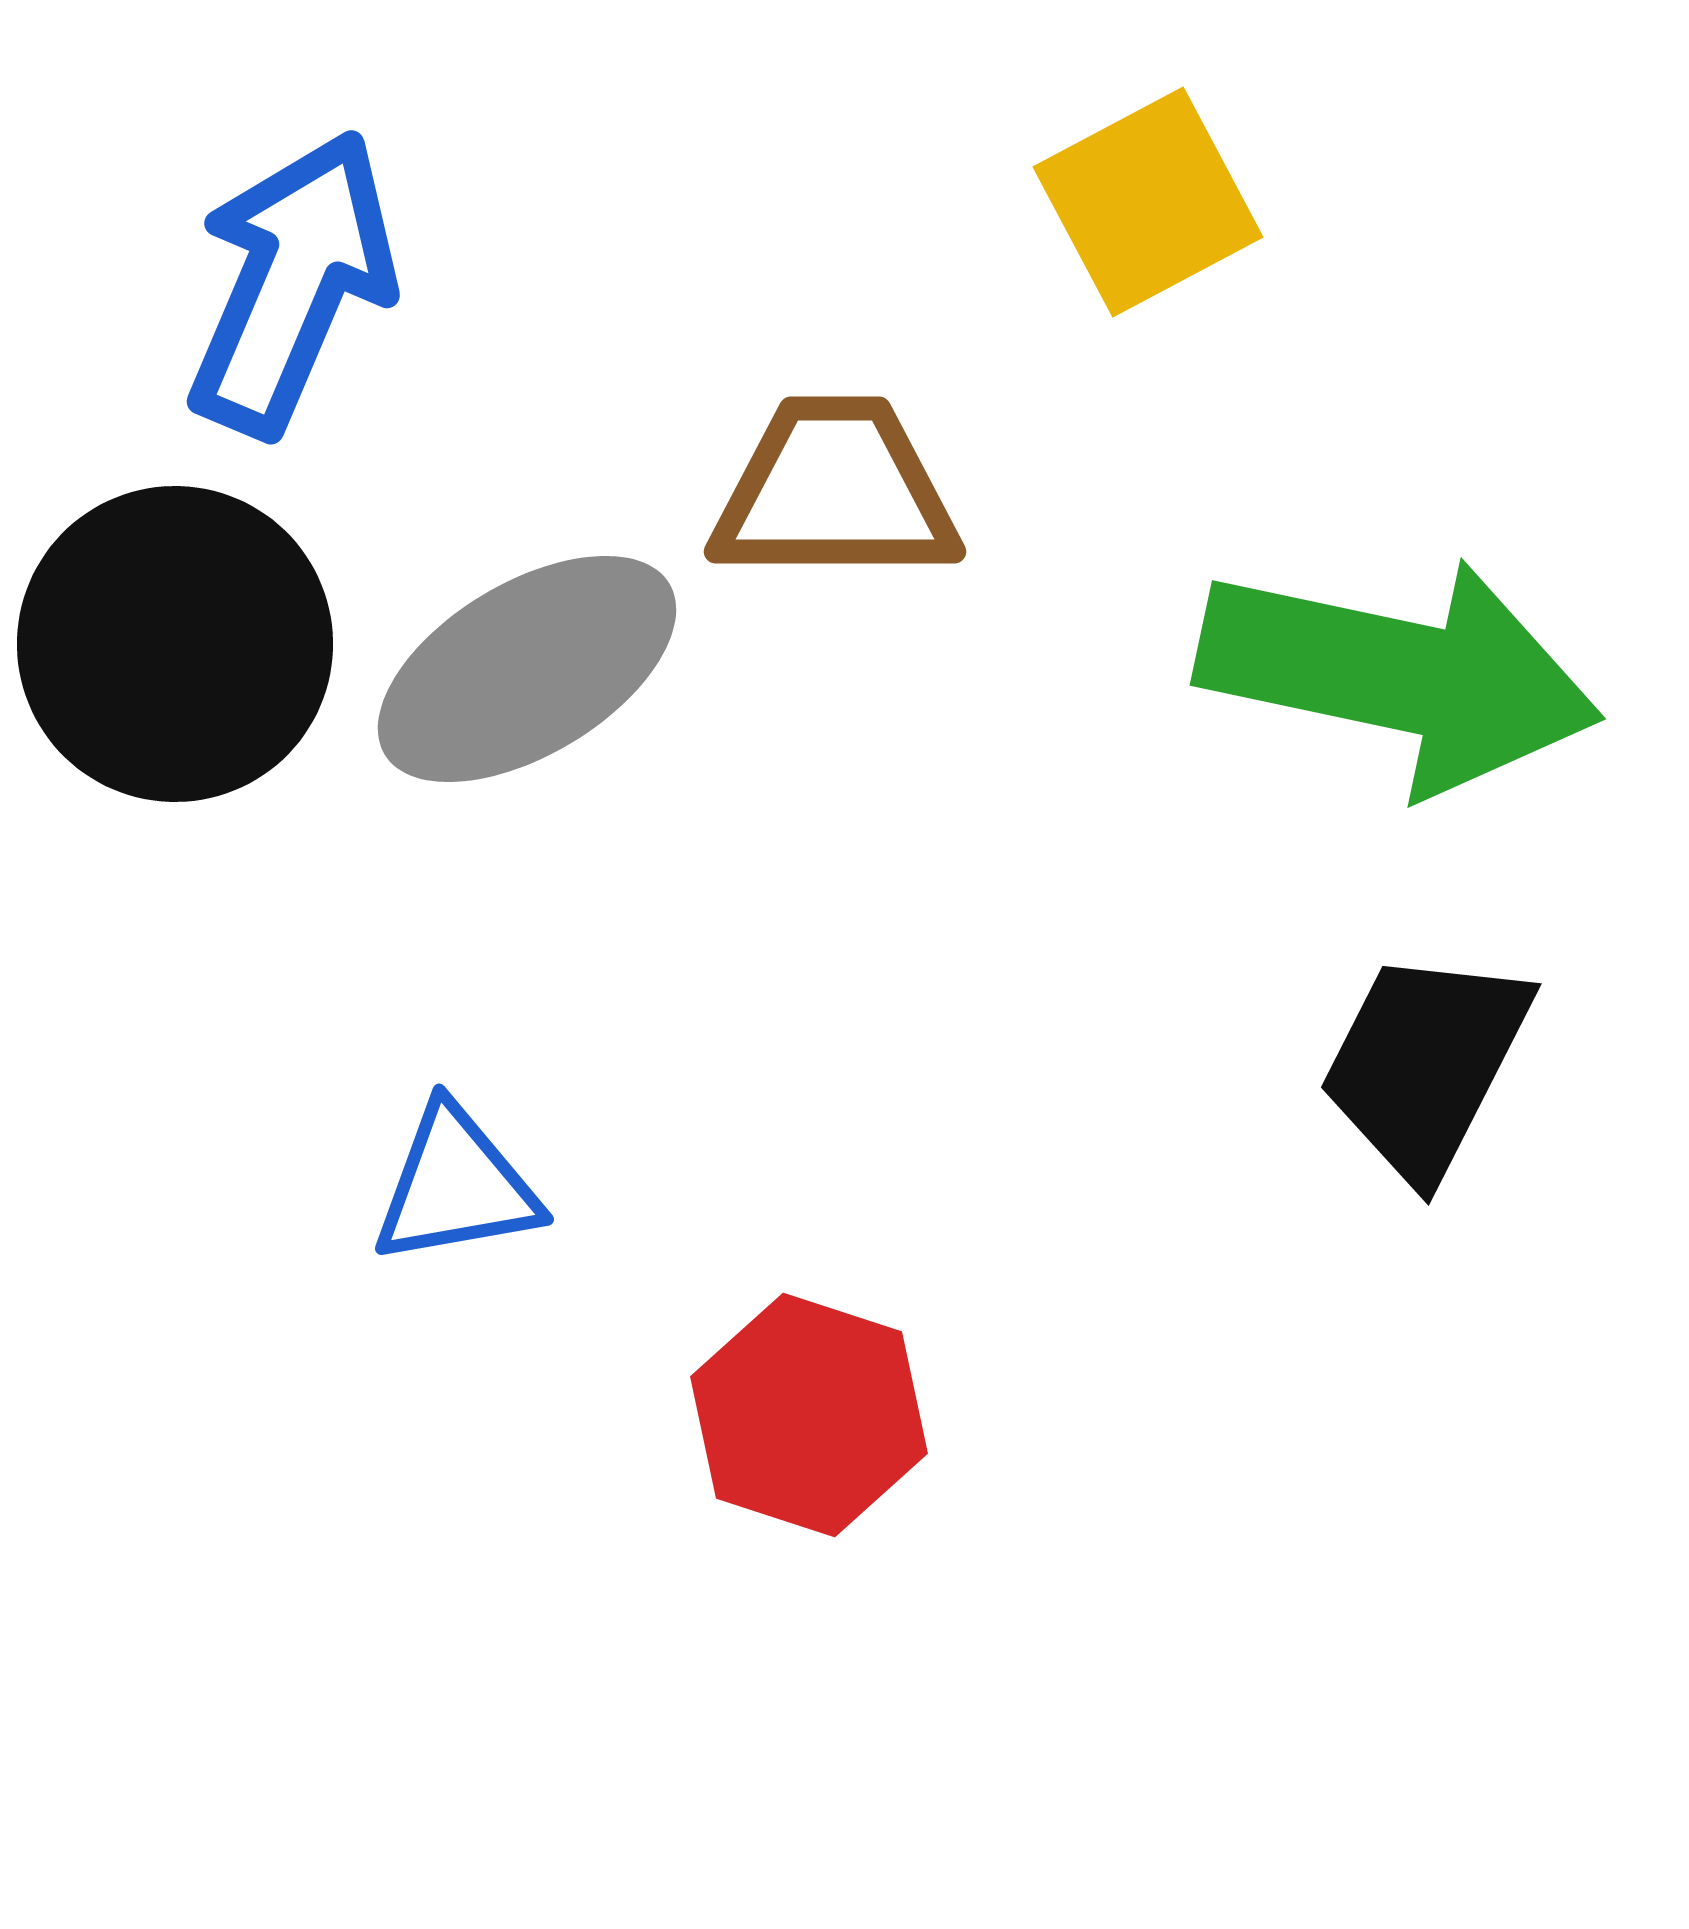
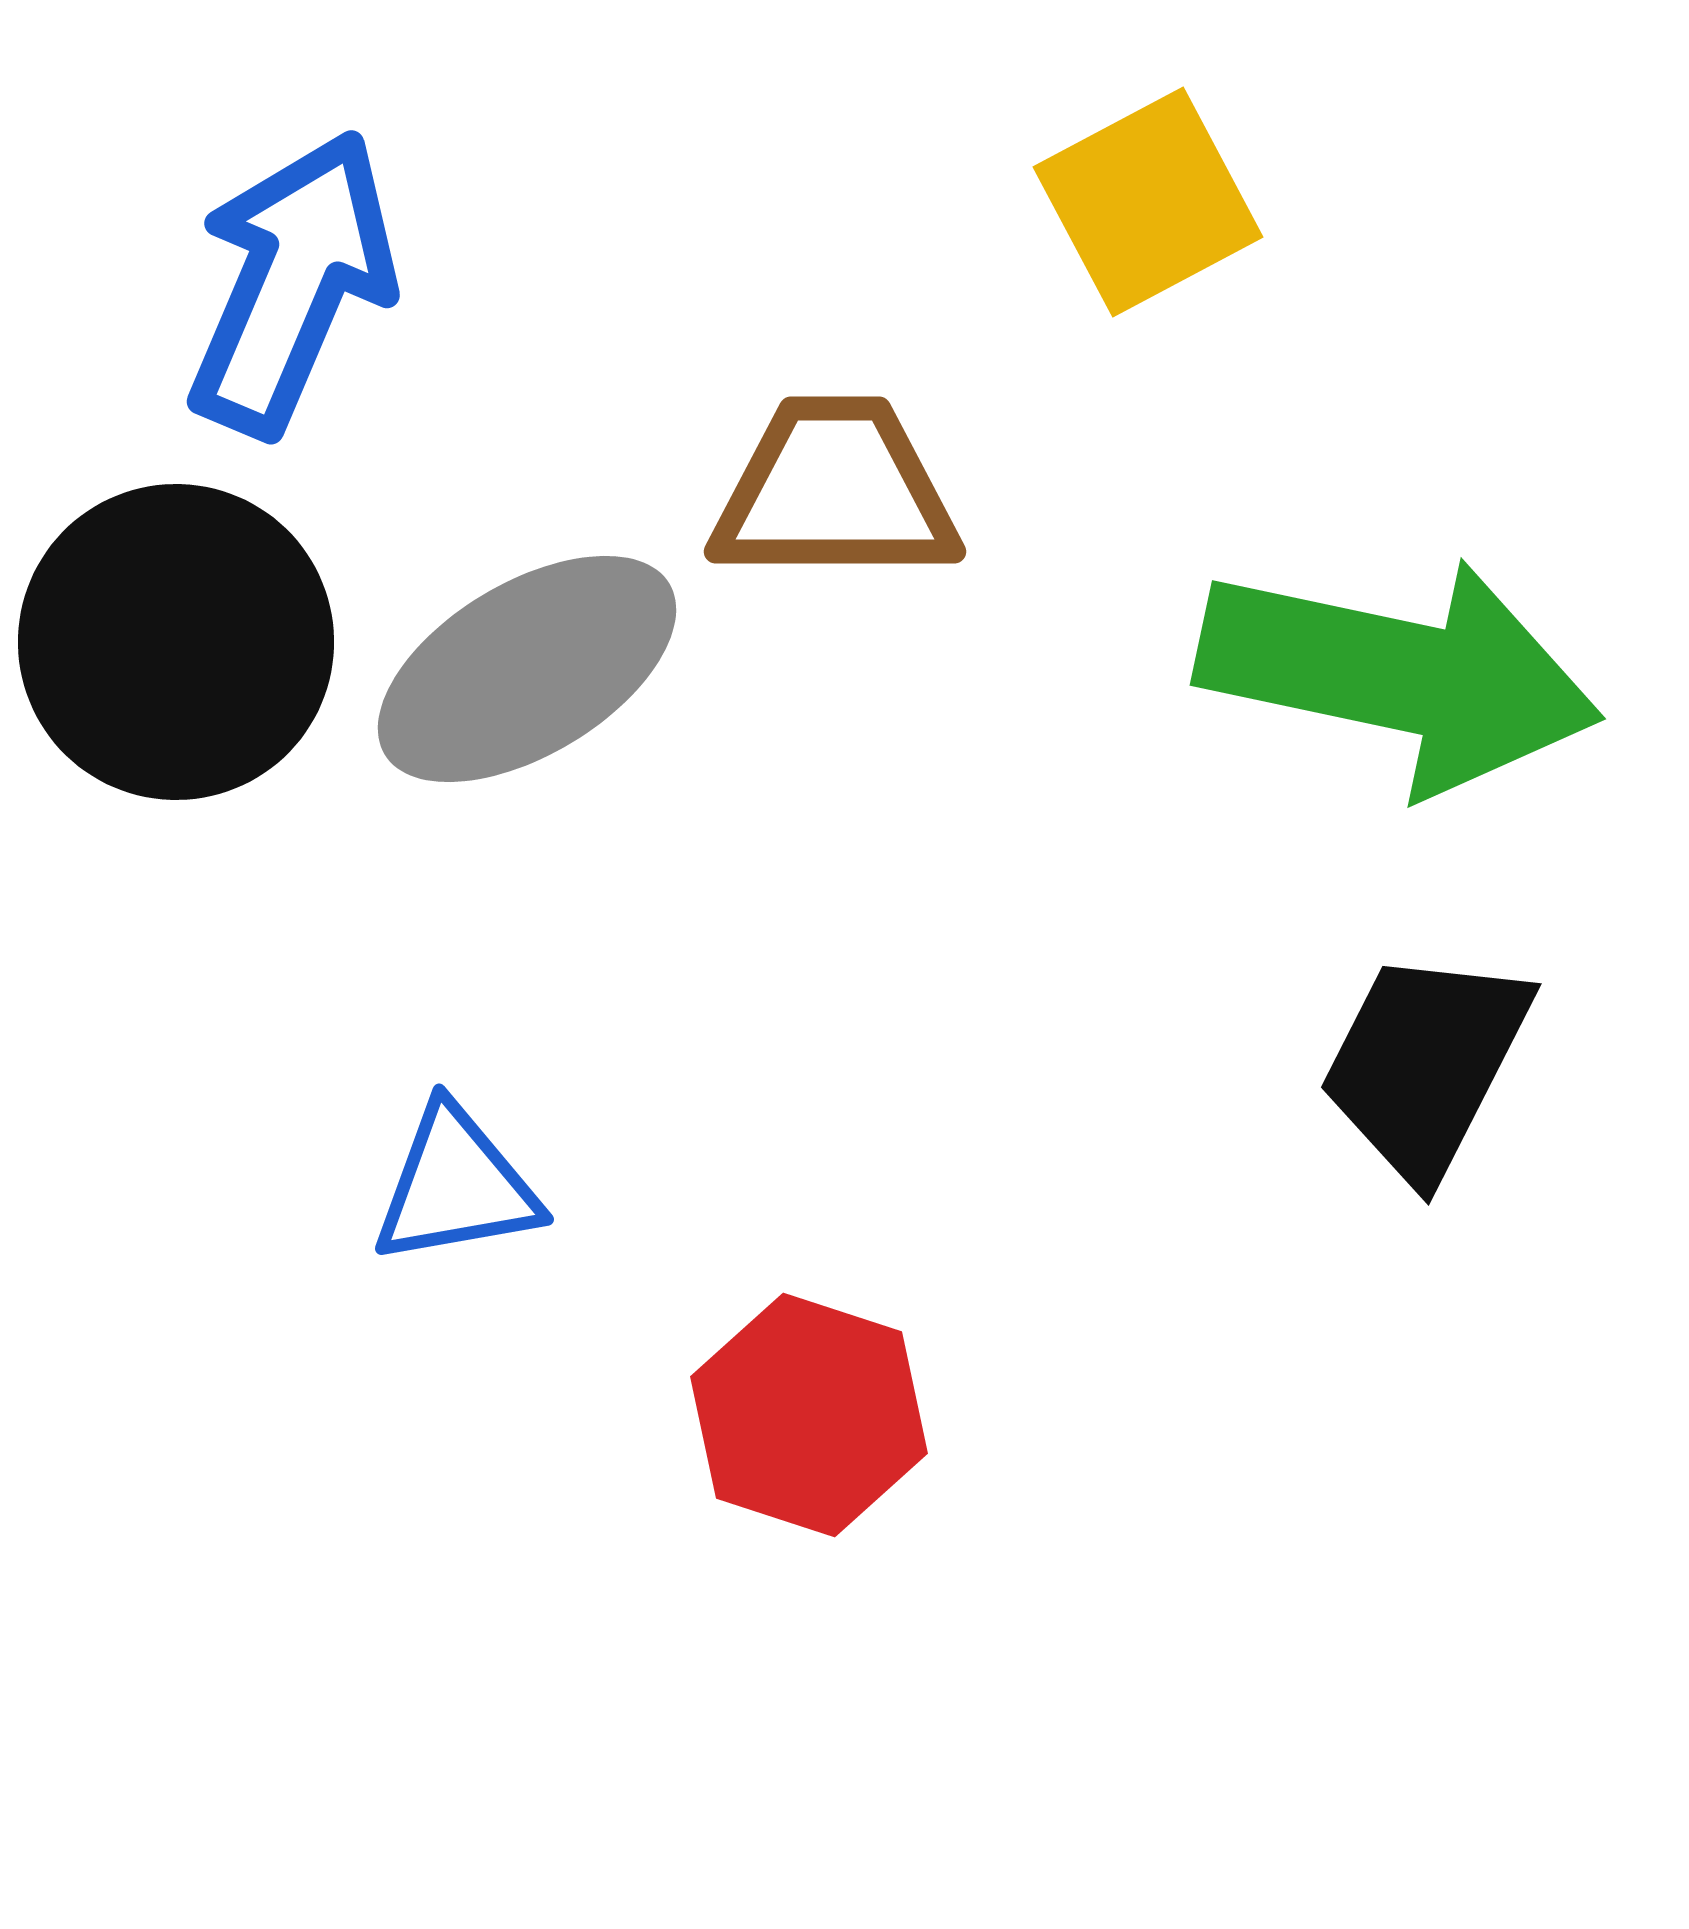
black circle: moved 1 px right, 2 px up
